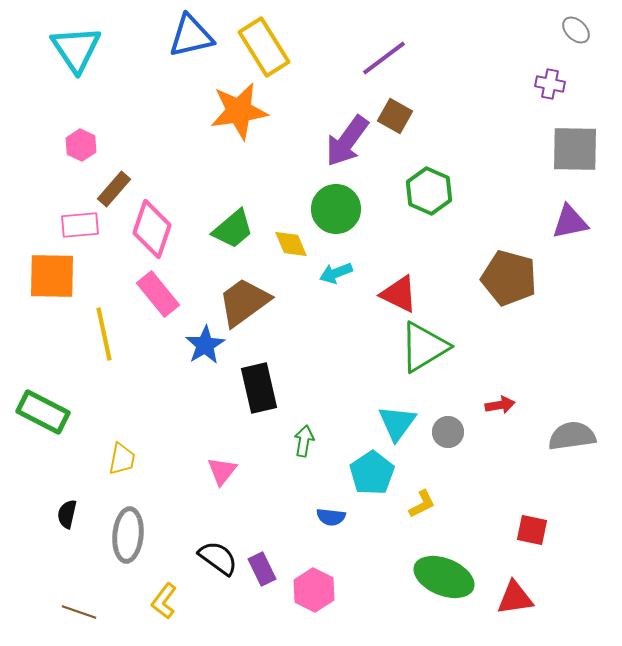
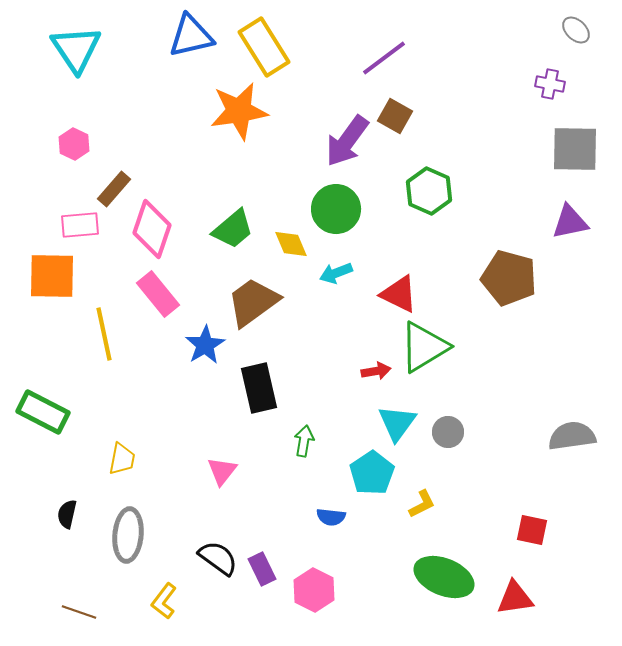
pink hexagon at (81, 145): moved 7 px left, 1 px up
brown trapezoid at (244, 302): moved 9 px right
red arrow at (500, 405): moved 124 px left, 34 px up
